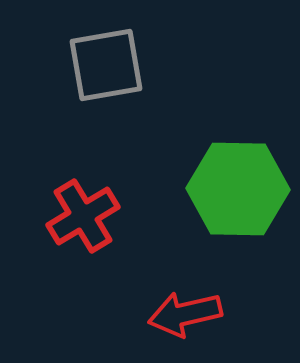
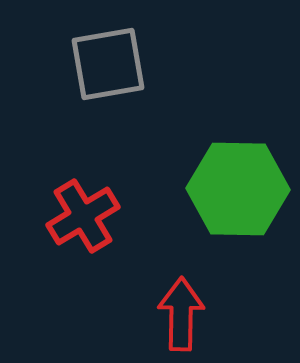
gray square: moved 2 px right, 1 px up
red arrow: moved 4 px left; rotated 104 degrees clockwise
